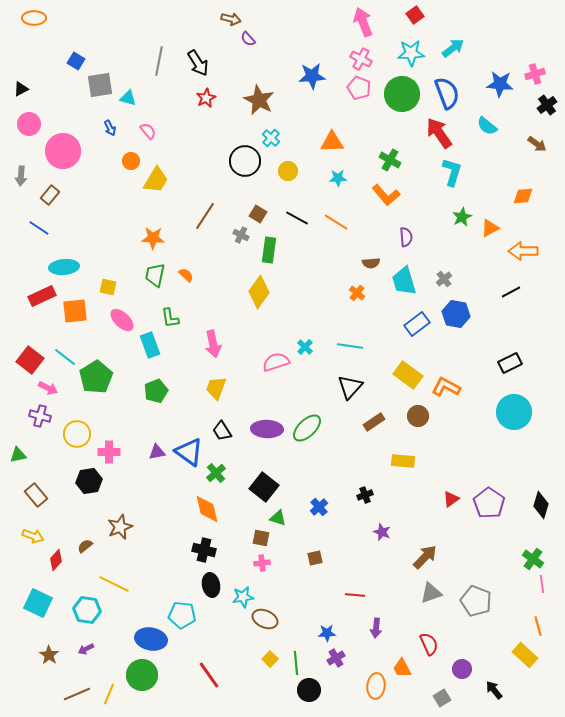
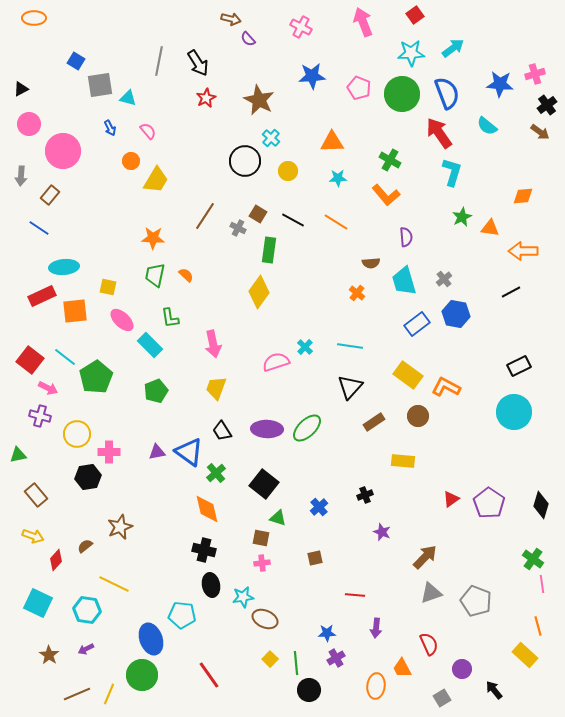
pink cross at (361, 59): moved 60 px left, 32 px up
brown arrow at (537, 144): moved 3 px right, 12 px up
black line at (297, 218): moved 4 px left, 2 px down
orange triangle at (490, 228): rotated 36 degrees clockwise
gray cross at (241, 235): moved 3 px left, 7 px up
cyan rectangle at (150, 345): rotated 25 degrees counterclockwise
black rectangle at (510, 363): moved 9 px right, 3 px down
black hexagon at (89, 481): moved 1 px left, 4 px up
black square at (264, 487): moved 3 px up
blue ellipse at (151, 639): rotated 60 degrees clockwise
